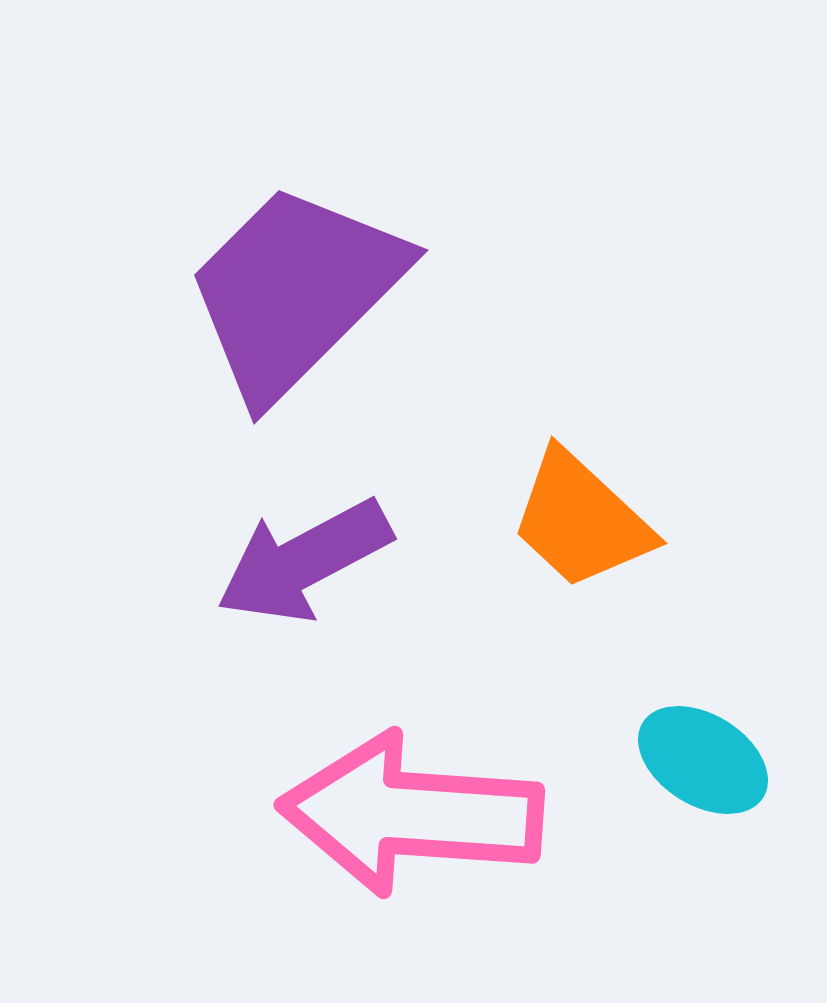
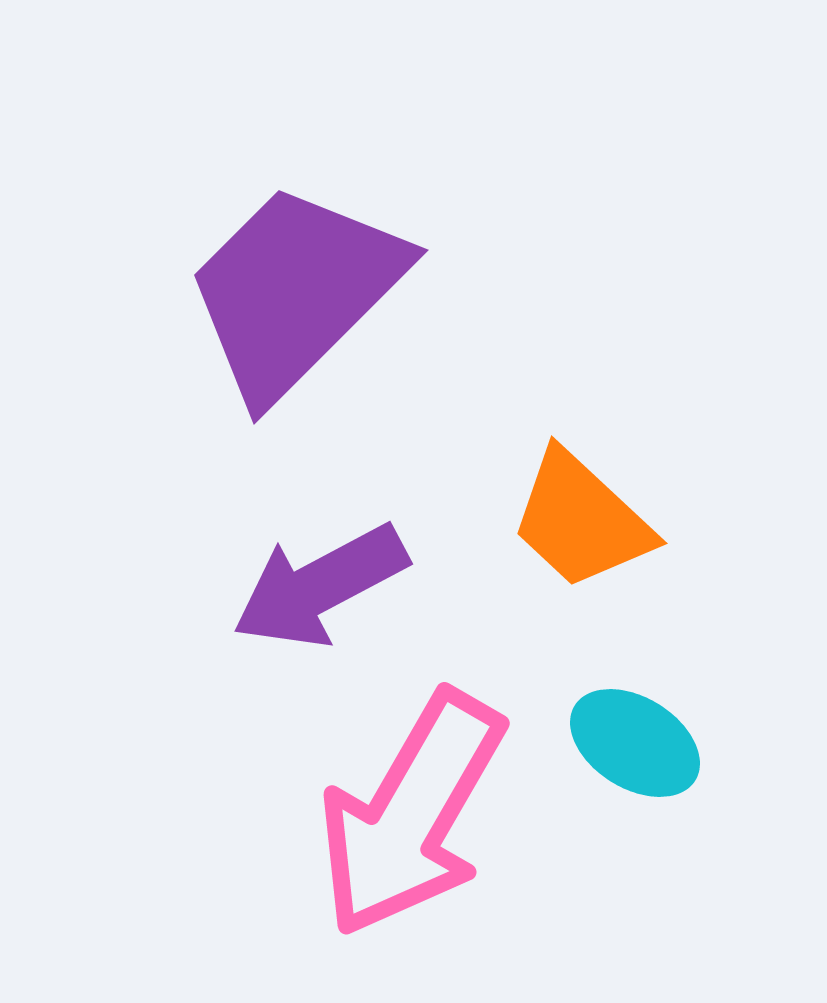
purple arrow: moved 16 px right, 25 px down
cyan ellipse: moved 68 px left, 17 px up
pink arrow: rotated 64 degrees counterclockwise
